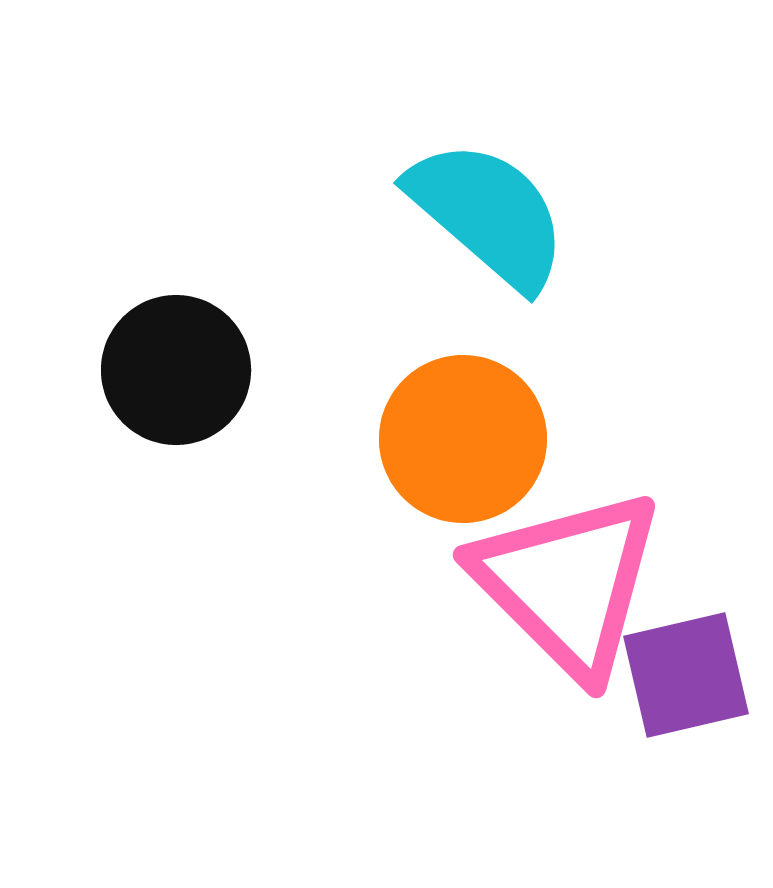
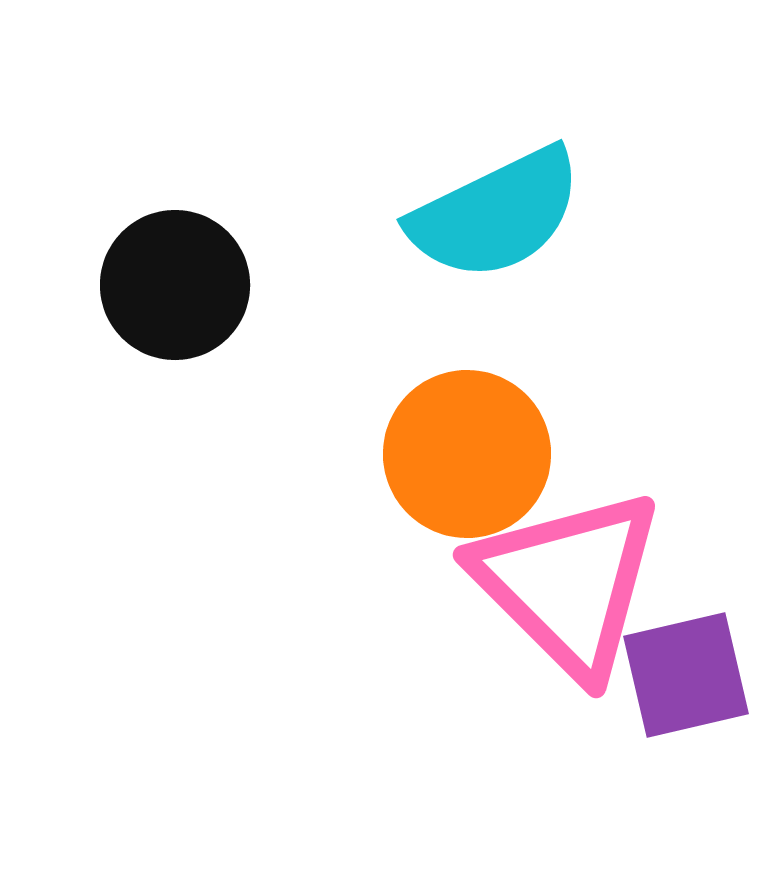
cyan semicircle: moved 8 px right; rotated 113 degrees clockwise
black circle: moved 1 px left, 85 px up
orange circle: moved 4 px right, 15 px down
